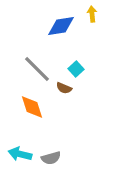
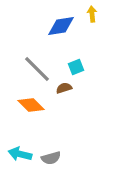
cyan square: moved 2 px up; rotated 21 degrees clockwise
brown semicircle: rotated 140 degrees clockwise
orange diamond: moved 1 px left, 2 px up; rotated 28 degrees counterclockwise
